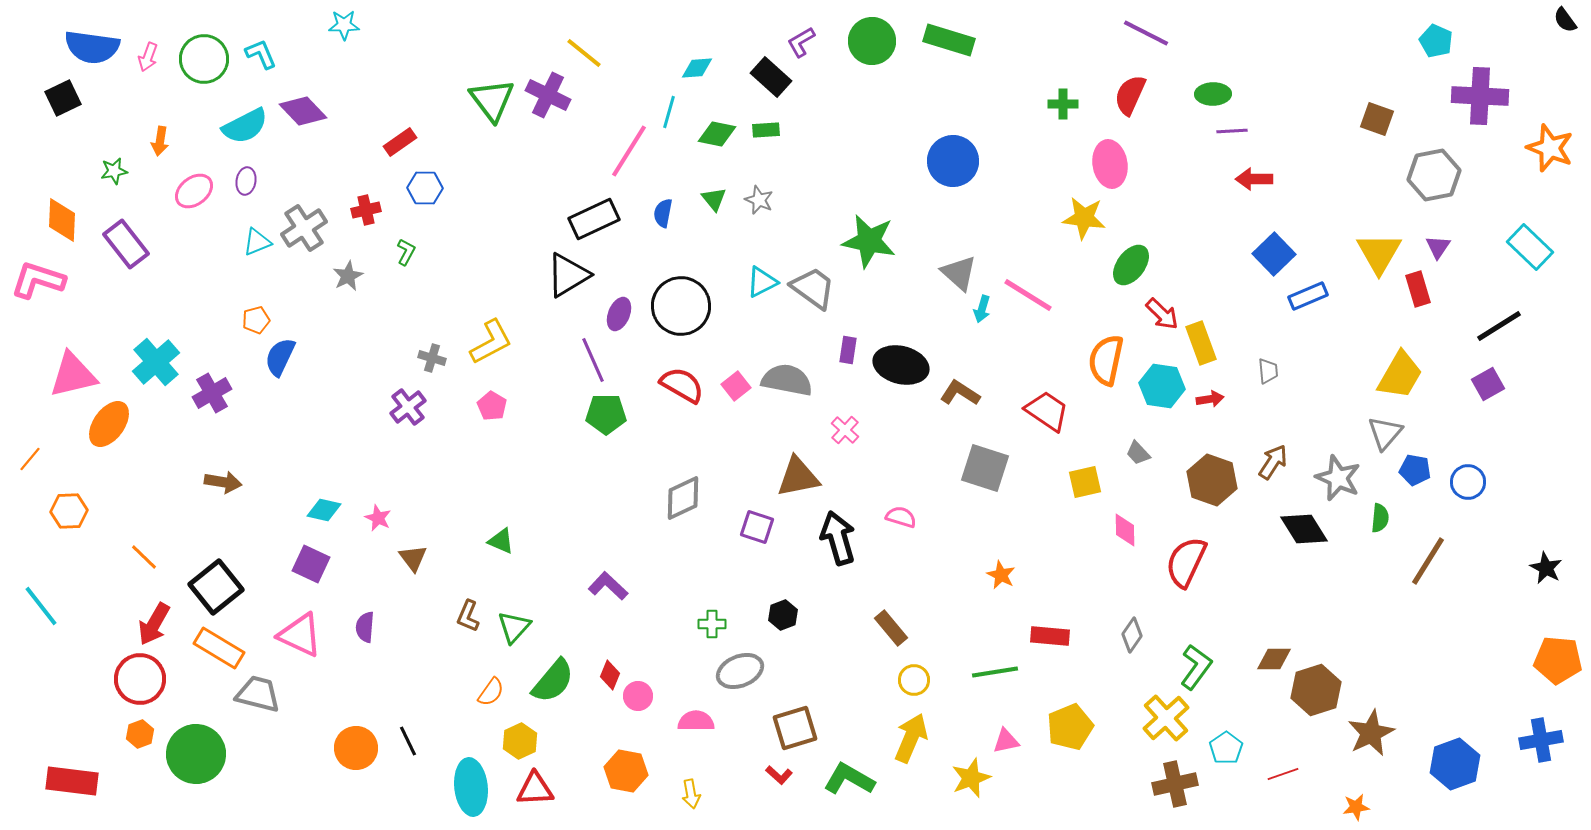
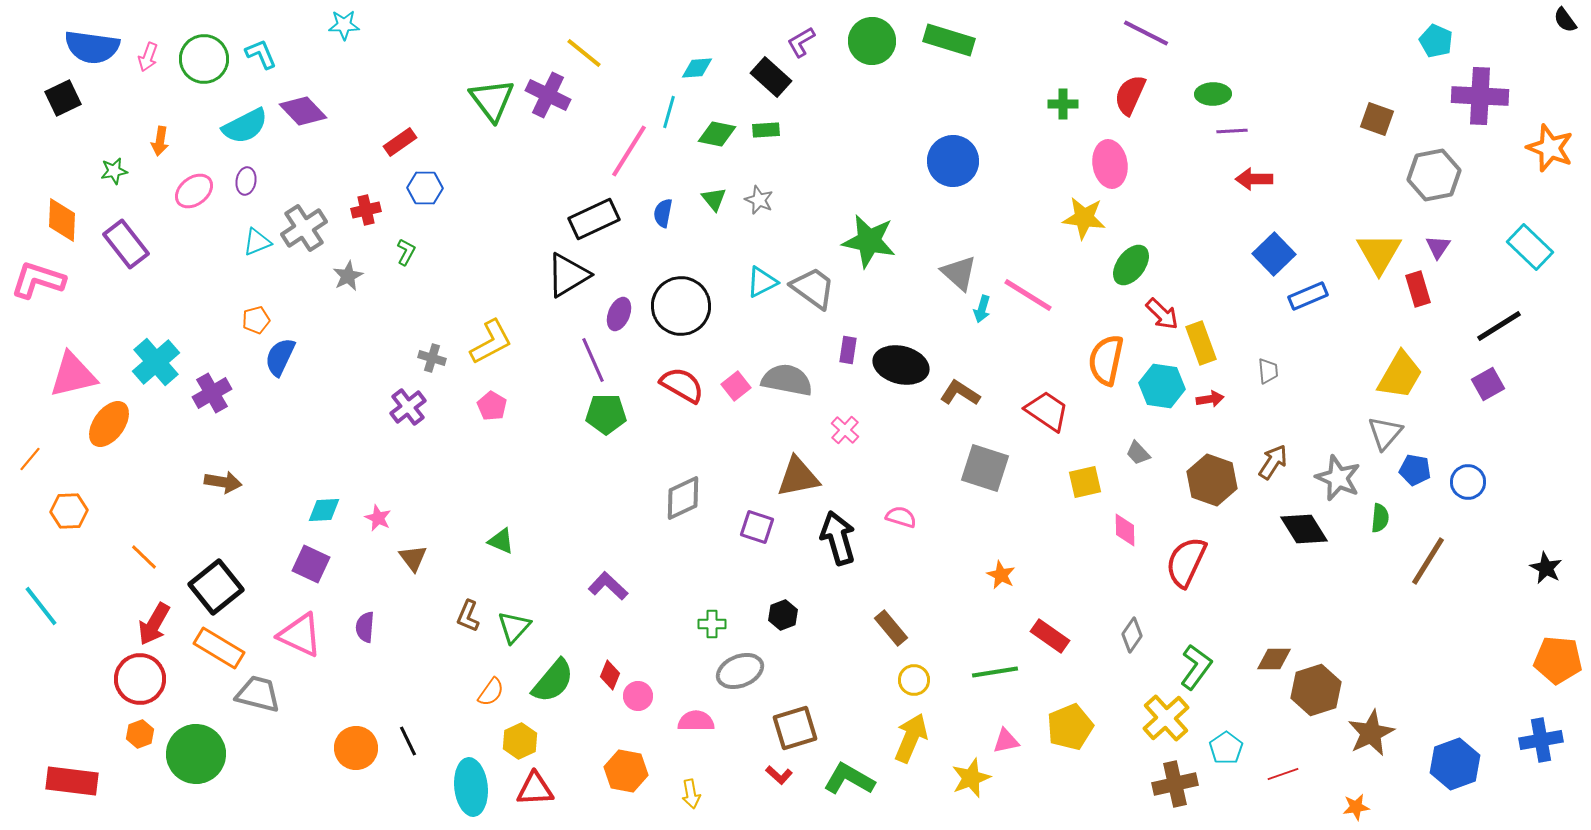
cyan diamond at (324, 510): rotated 16 degrees counterclockwise
red rectangle at (1050, 636): rotated 30 degrees clockwise
